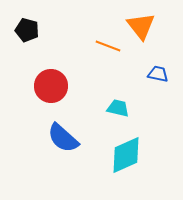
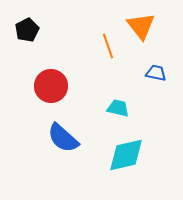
black pentagon: rotated 30 degrees clockwise
orange line: rotated 50 degrees clockwise
blue trapezoid: moved 2 px left, 1 px up
cyan diamond: rotated 12 degrees clockwise
